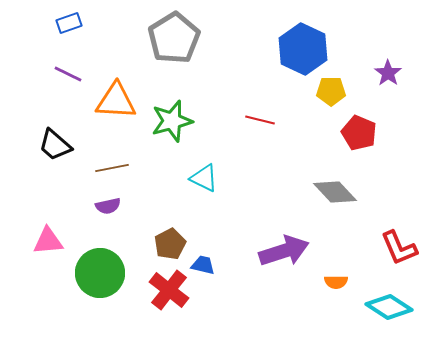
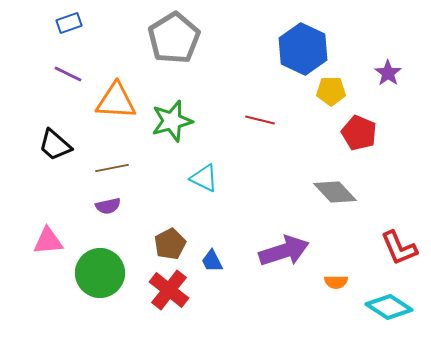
blue trapezoid: moved 9 px right, 4 px up; rotated 130 degrees counterclockwise
